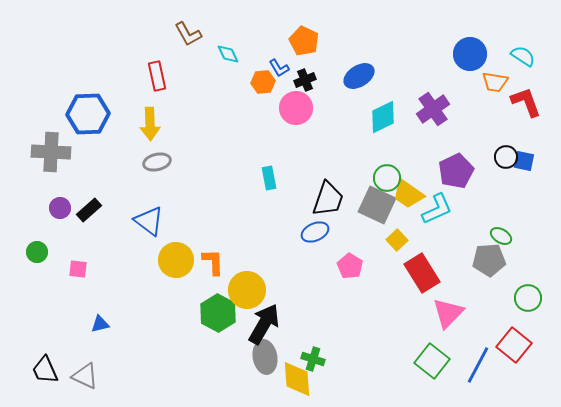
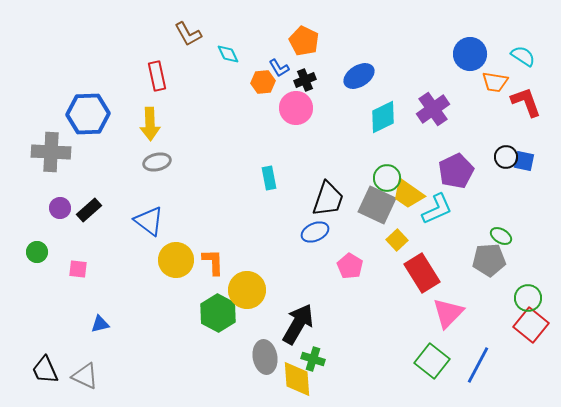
black arrow at (264, 324): moved 34 px right
red square at (514, 345): moved 17 px right, 20 px up
